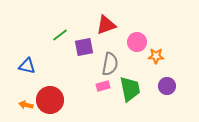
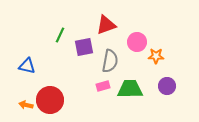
green line: rotated 28 degrees counterclockwise
gray semicircle: moved 3 px up
green trapezoid: rotated 80 degrees counterclockwise
